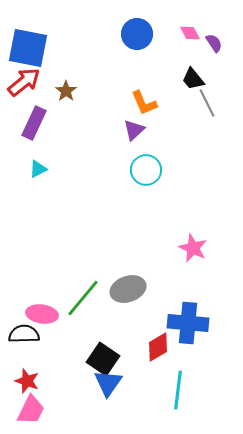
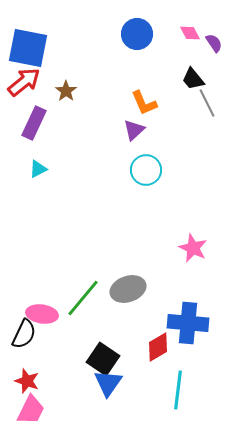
black semicircle: rotated 116 degrees clockwise
